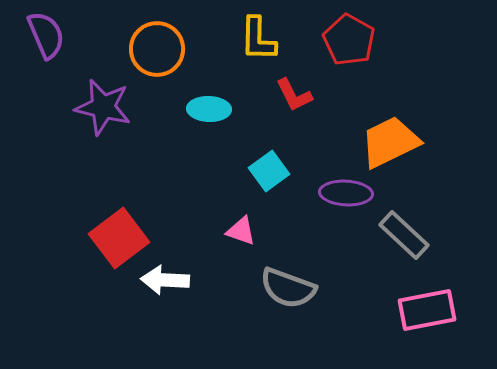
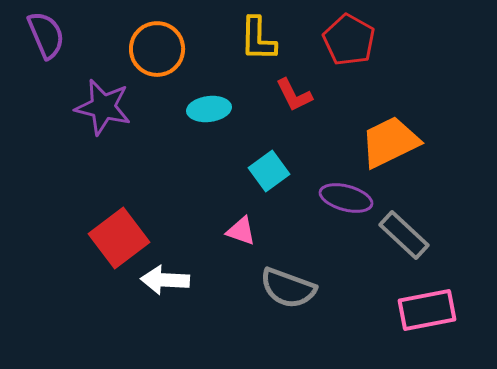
cyan ellipse: rotated 9 degrees counterclockwise
purple ellipse: moved 5 px down; rotated 12 degrees clockwise
